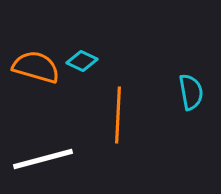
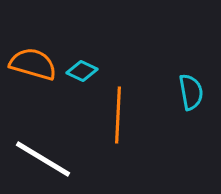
cyan diamond: moved 10 px down
orange semicircle: moved 3 px left, 3 px up
white line: rotated 46 degrees clockwise
